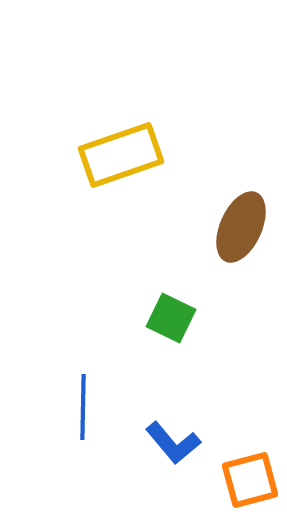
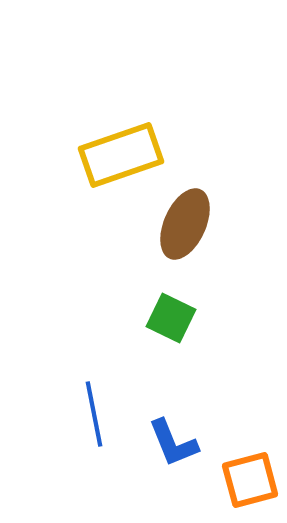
brown ellipse: moved 56 px left, 3 px up
blue line: moved 11 px right, 7 px down; rotated 12 degrees counterclockwise
blue L-shape: rotated 18 degrees clockwise
